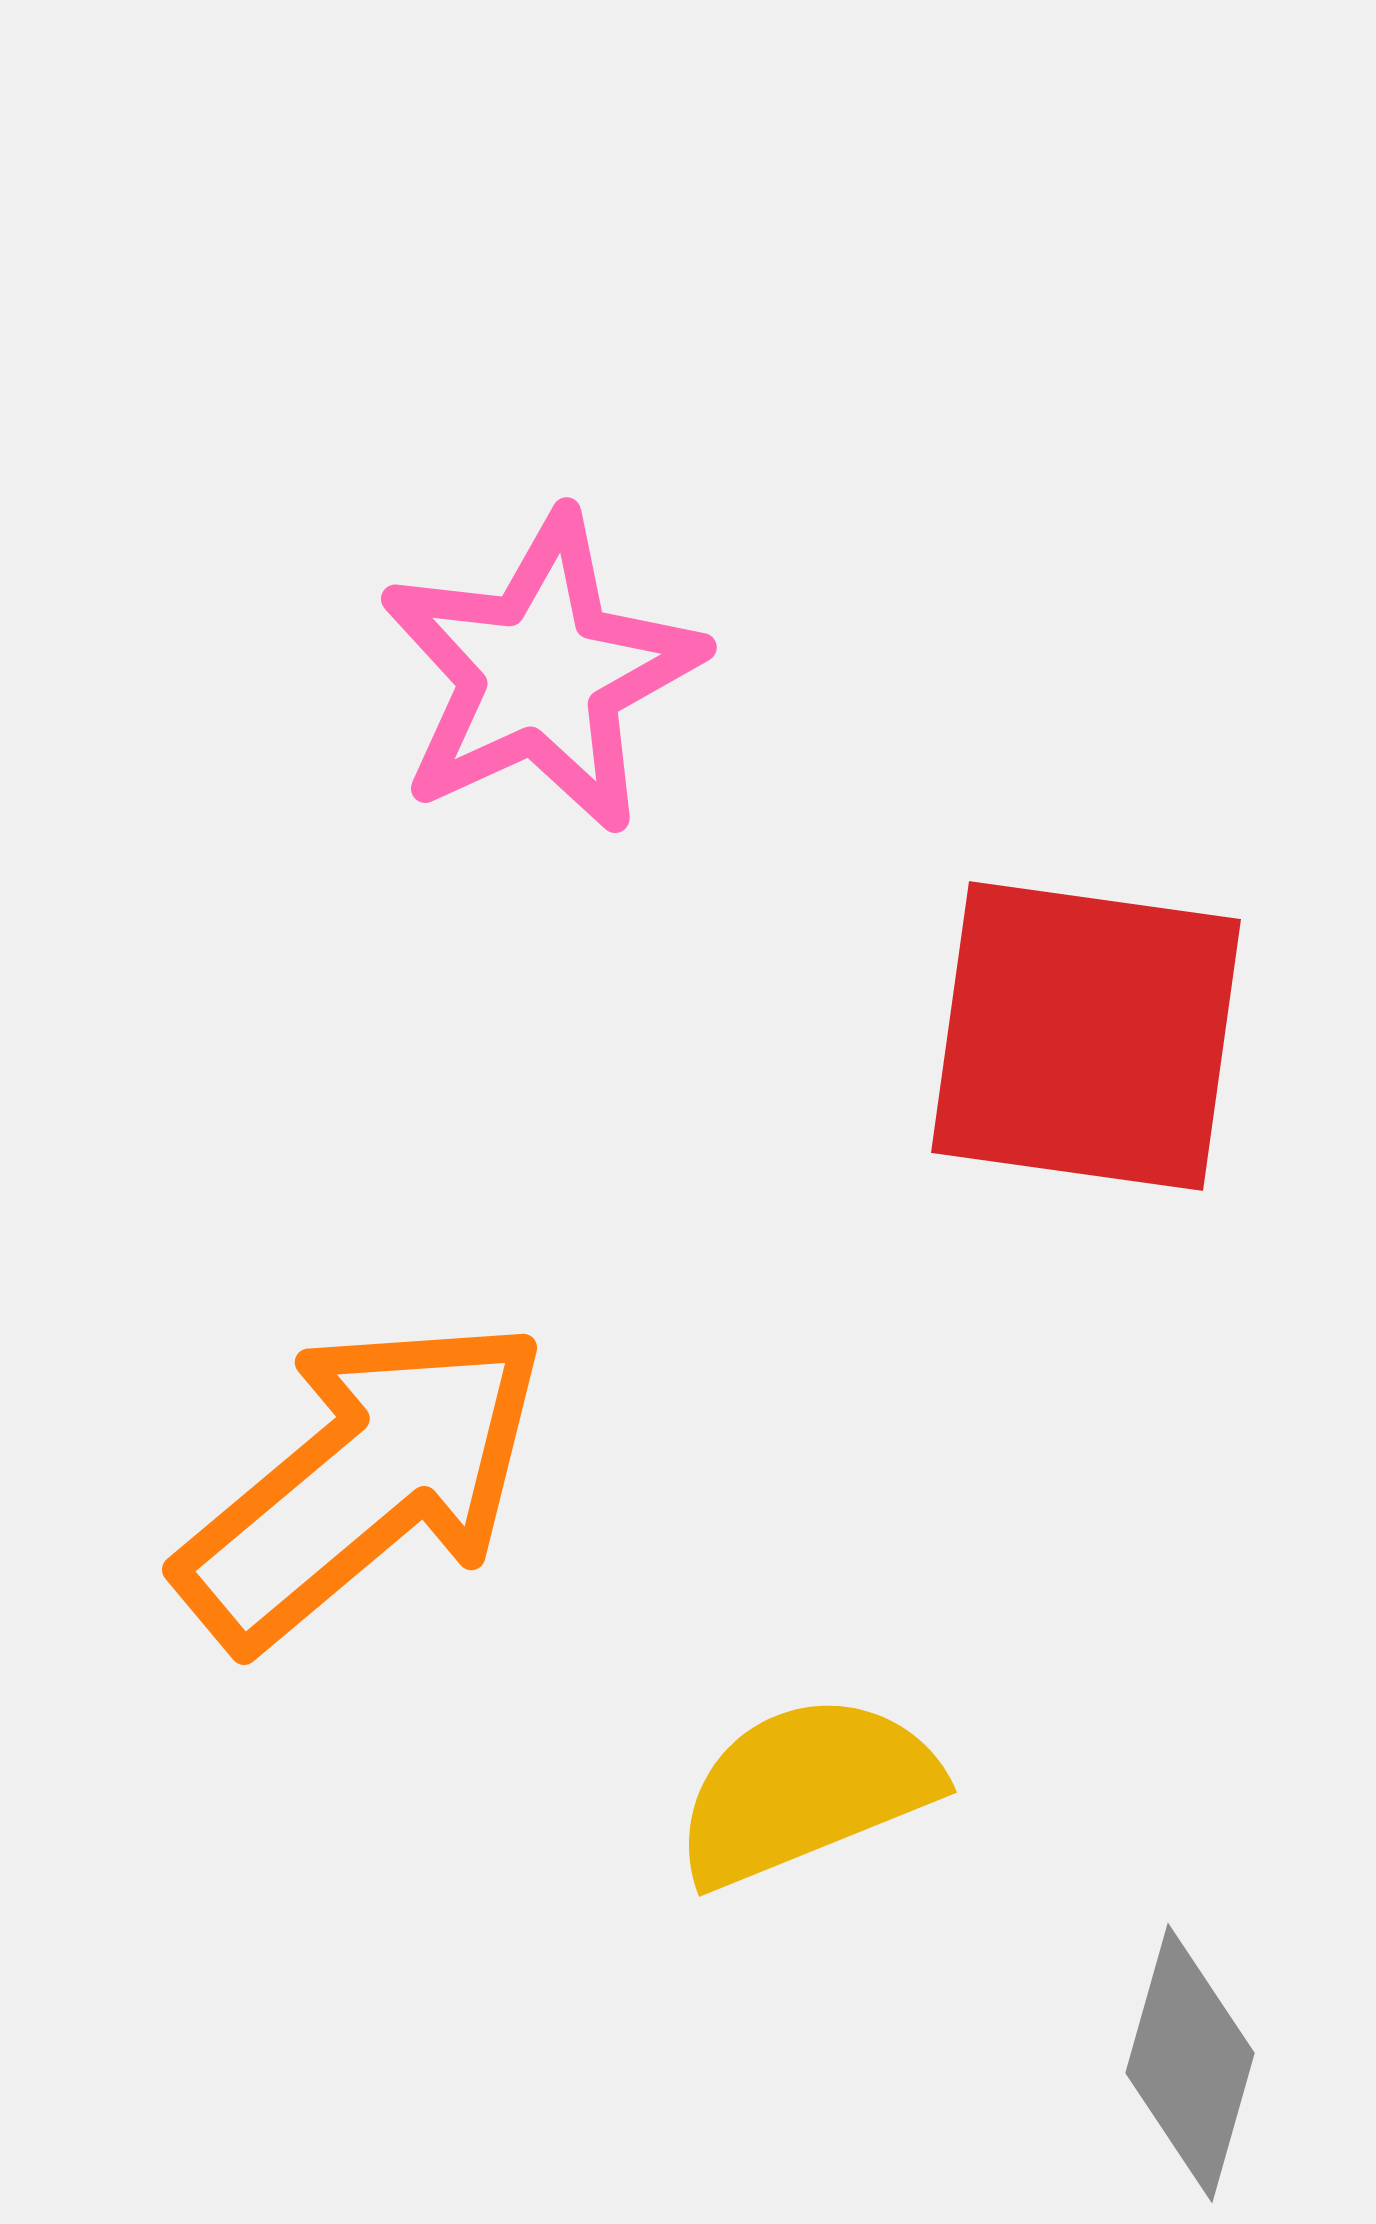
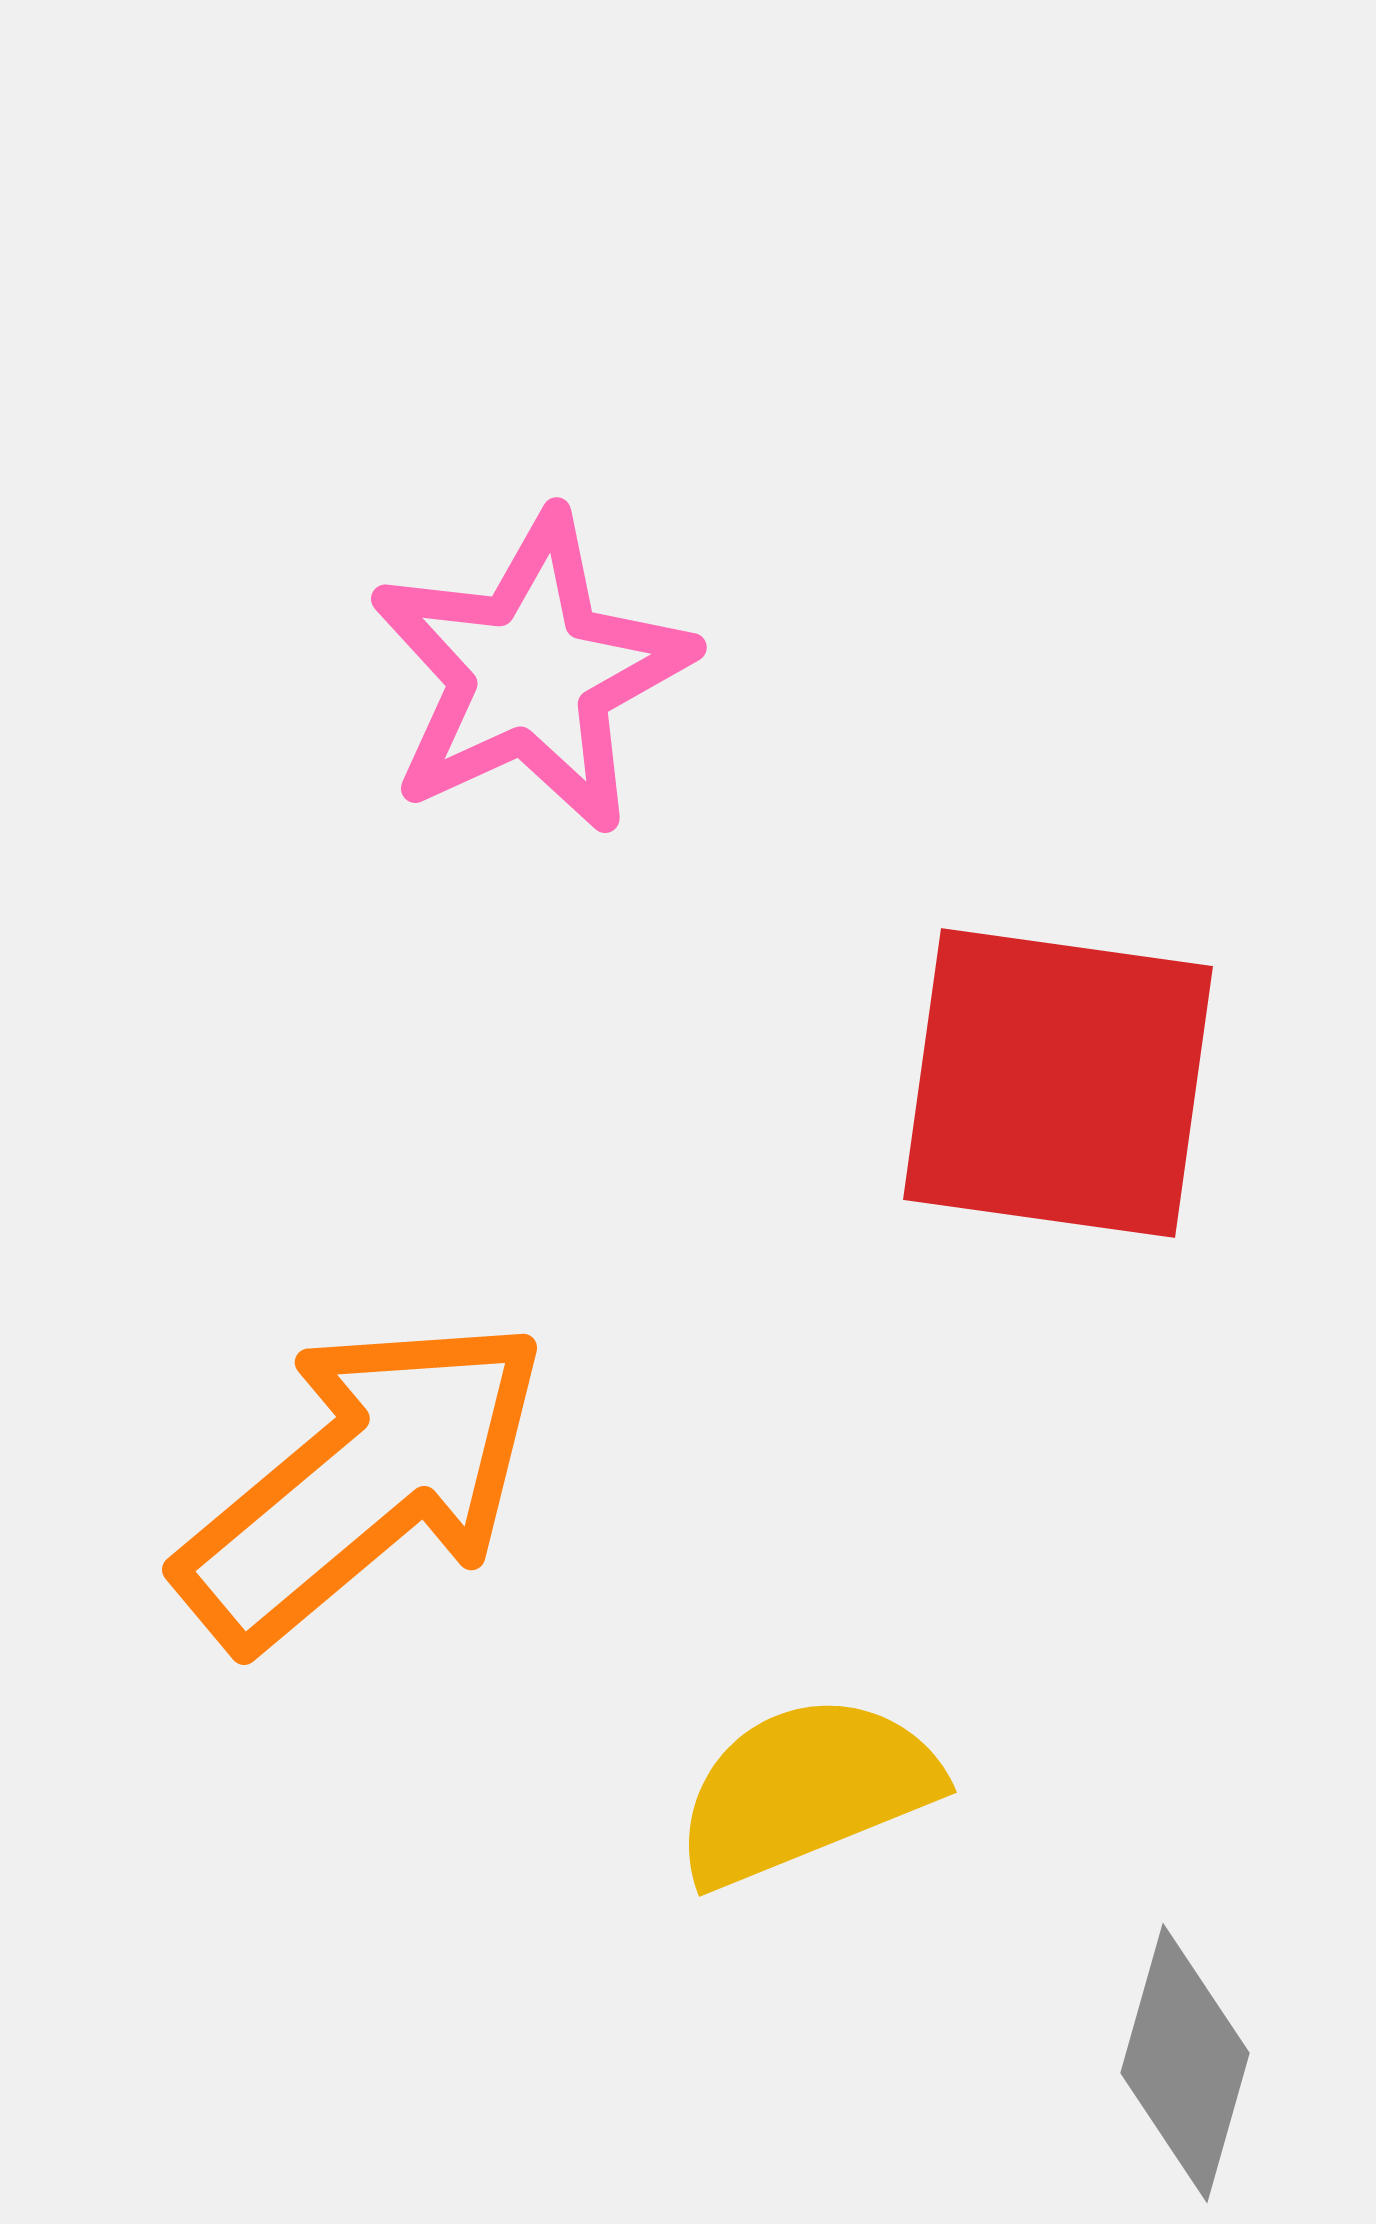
pink star: moved 10 px left
red square: moved 28 px left, 47 px down
gray diamond: moved 5 px left
